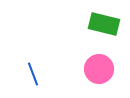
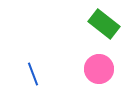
green rectangle: rotated 24 degrees clockwise
